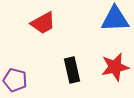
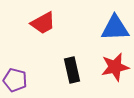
blue triangle: moved 9 px down
